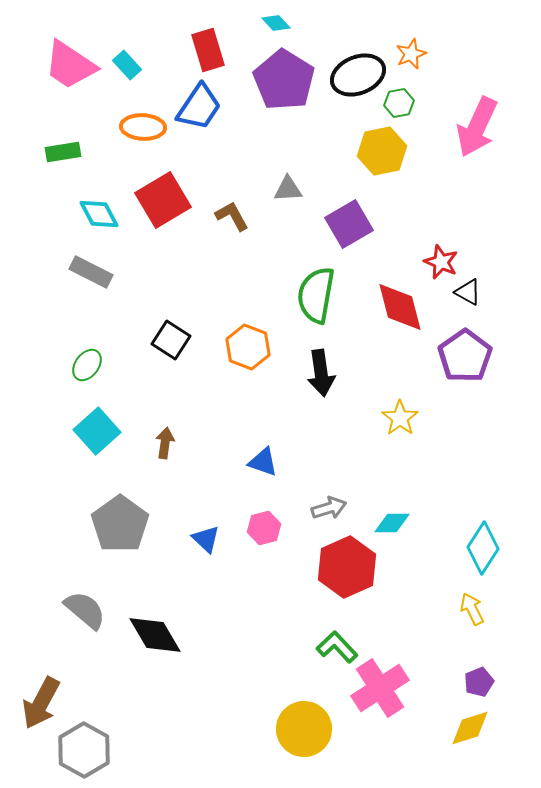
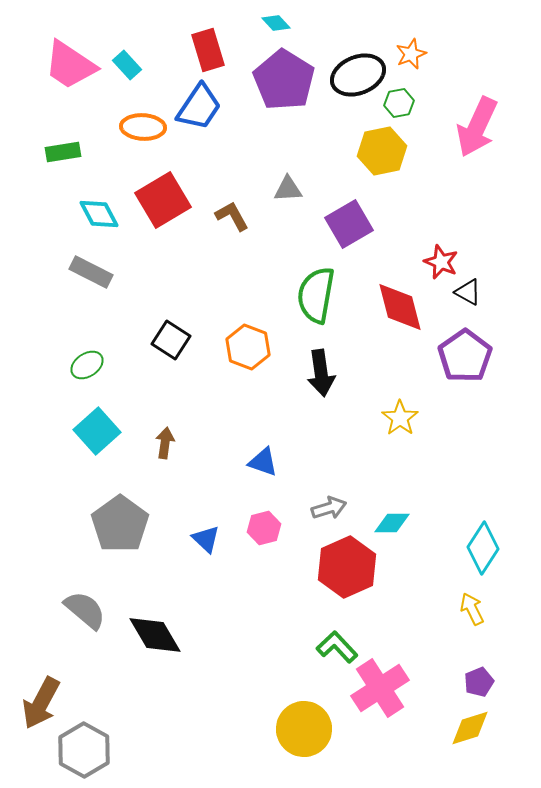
green ellipse at (87, 365): rotated 20 degrees clockwise
